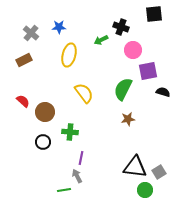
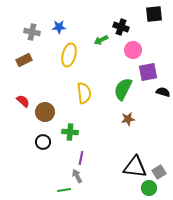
gray cross: moved 1 px right, 1 px up; rotated 28 degrees counterclockwise
purple square: moved 1 px down
yellow semicircle: rotated 30 degrees clockwise
green circle: moved 4 px right, 2 px up
